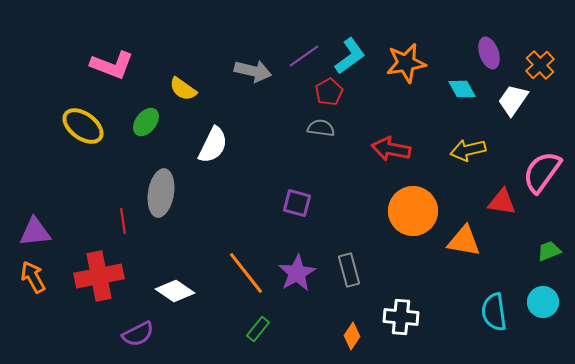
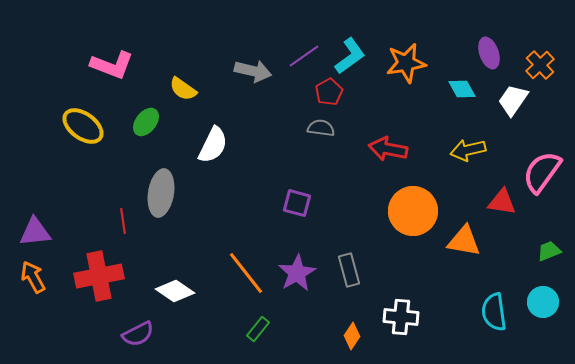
red arrow: moved 3 px left
